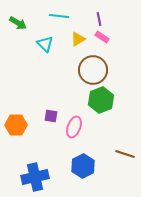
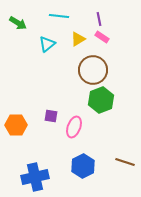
cyan triangle: moved 2 px right; rotated 36 degrees clockwise
brown line: moved 8 px down
